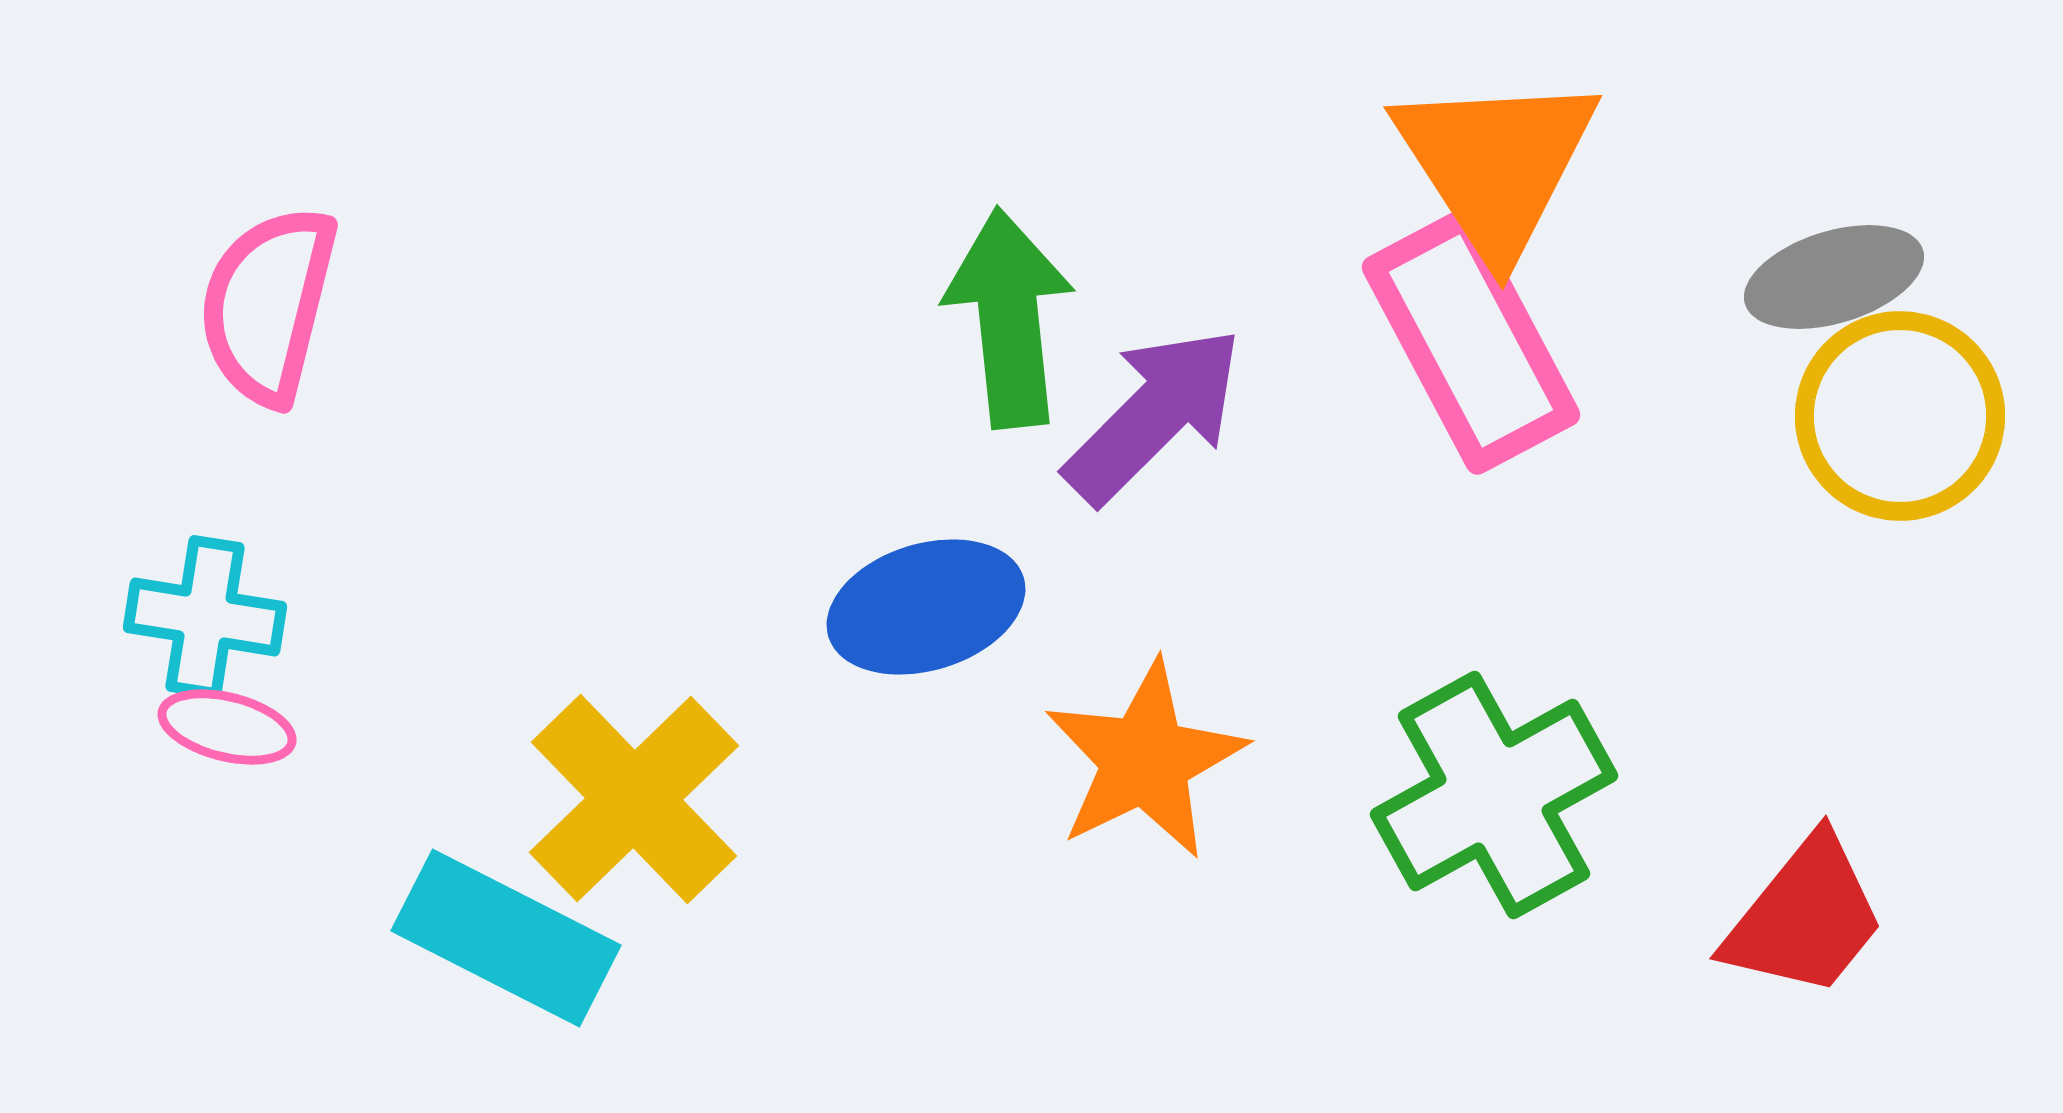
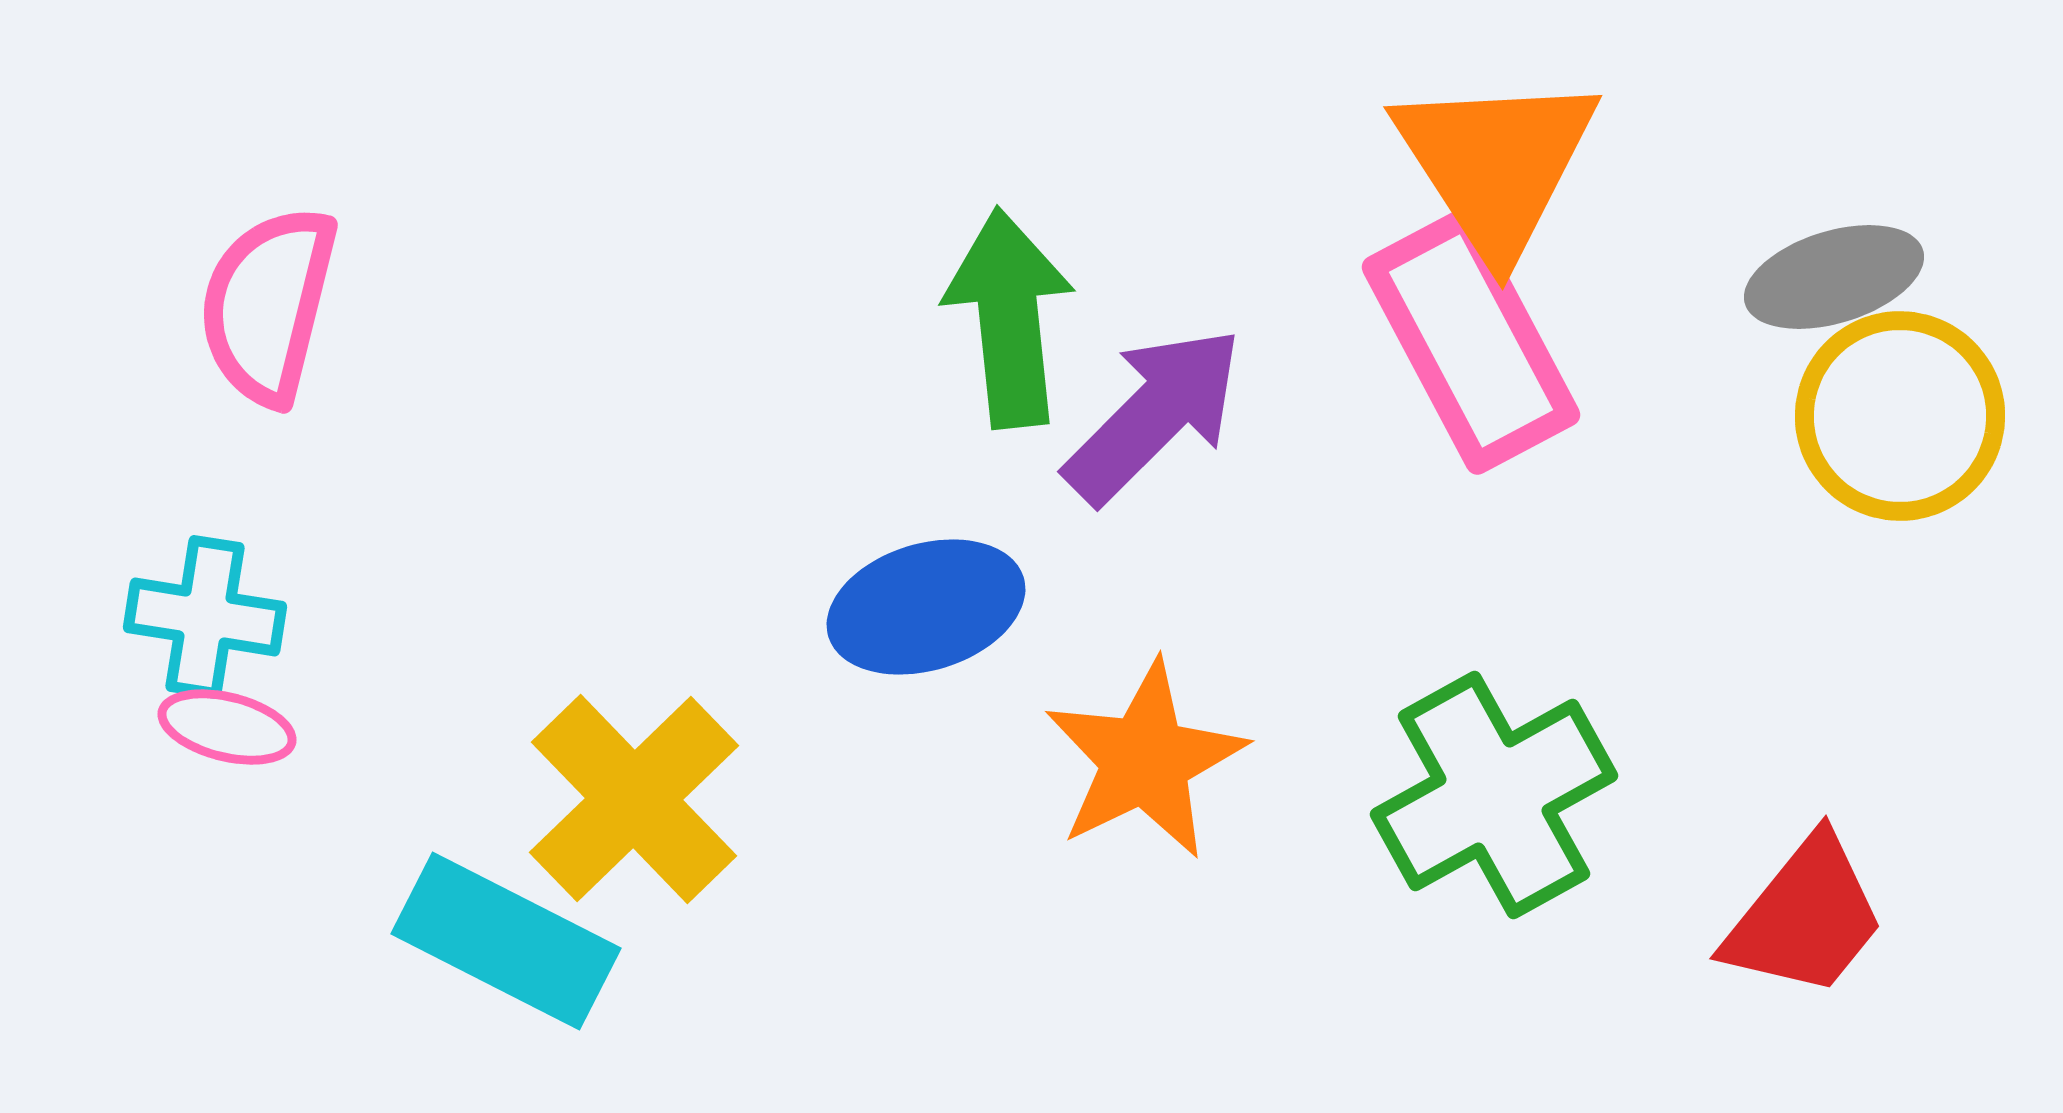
cyan rectangle: moved 3 px down
